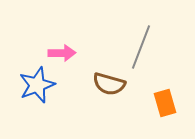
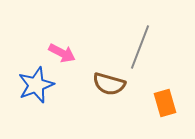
gray line: moved 1 px left
pink arrow: rotated 28 degrees clockwise
blue star: moved 1 px left
